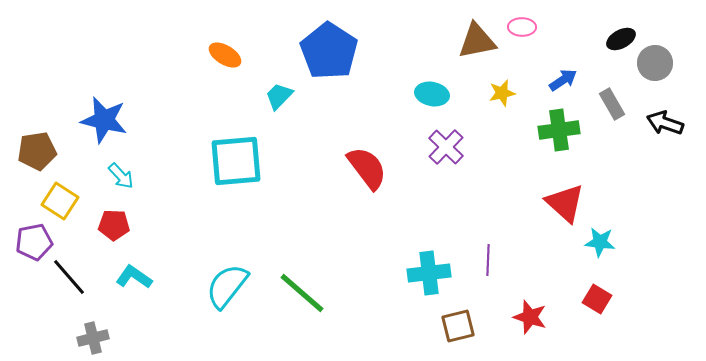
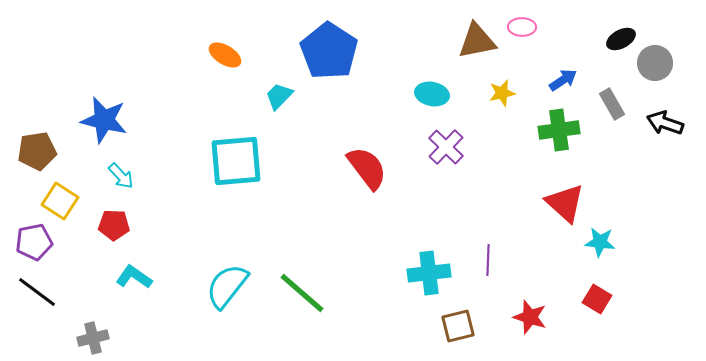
black line: moved 32 px left, 15 px down; rotated 12 degrees counterclockwise
